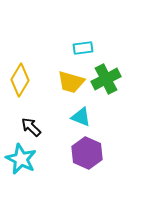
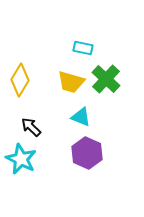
cyan rectangle: rotated 18 degrees clockwise
green cross: rotated 20 degrees counterclockwise
